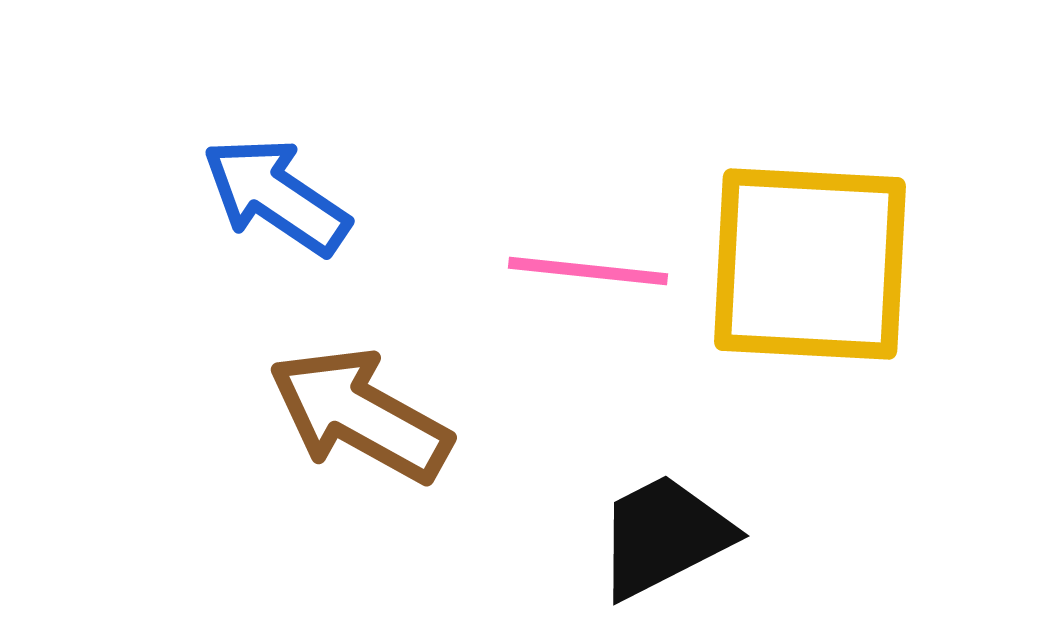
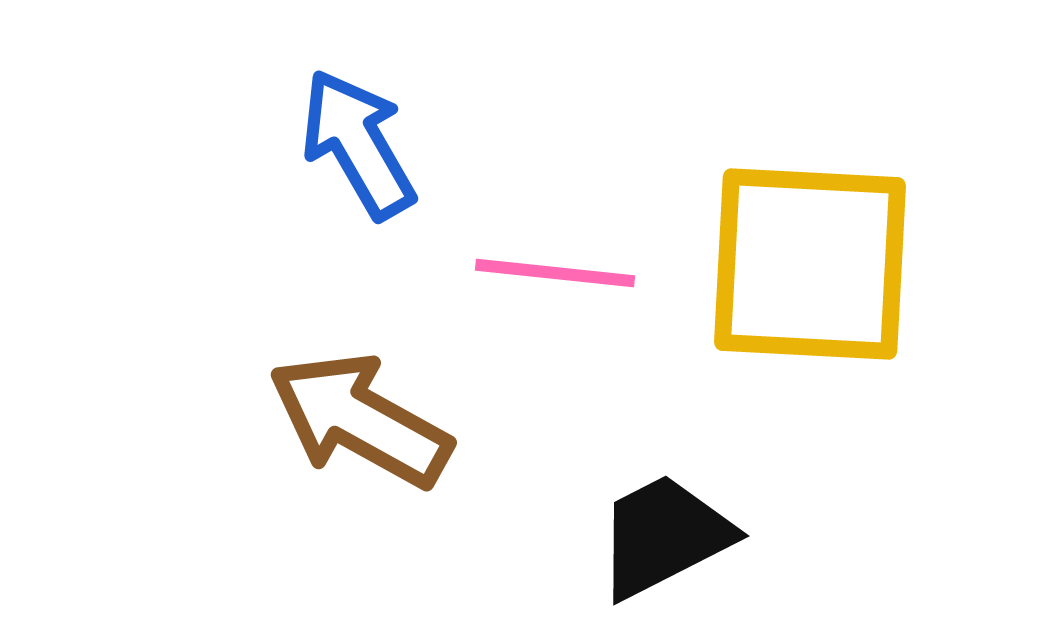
blue arrow: moved 82 px right, 52 px up; rotated 26 degrees clockwise
pink line: moved 33 px left, 2 px down
brown arrow: moved 5 px down
